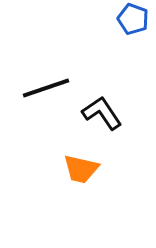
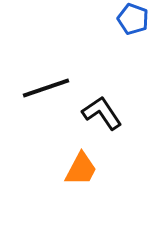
orange trapezoid: rotated 75 degrees counterclockwise
